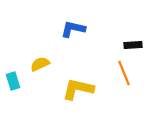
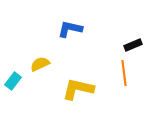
blue L-shape: moved 3 px left
black rectangle: rotated 18 degrees counterclockwise
orange line: rotated 15 degrees clockwise
cyan rectangle: rotated 54 degrees clockwise
